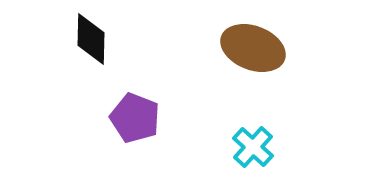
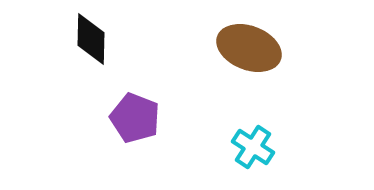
brown ellipse: moved 4 px left
cyan cross: rotated 9 degrees counterclockwise
